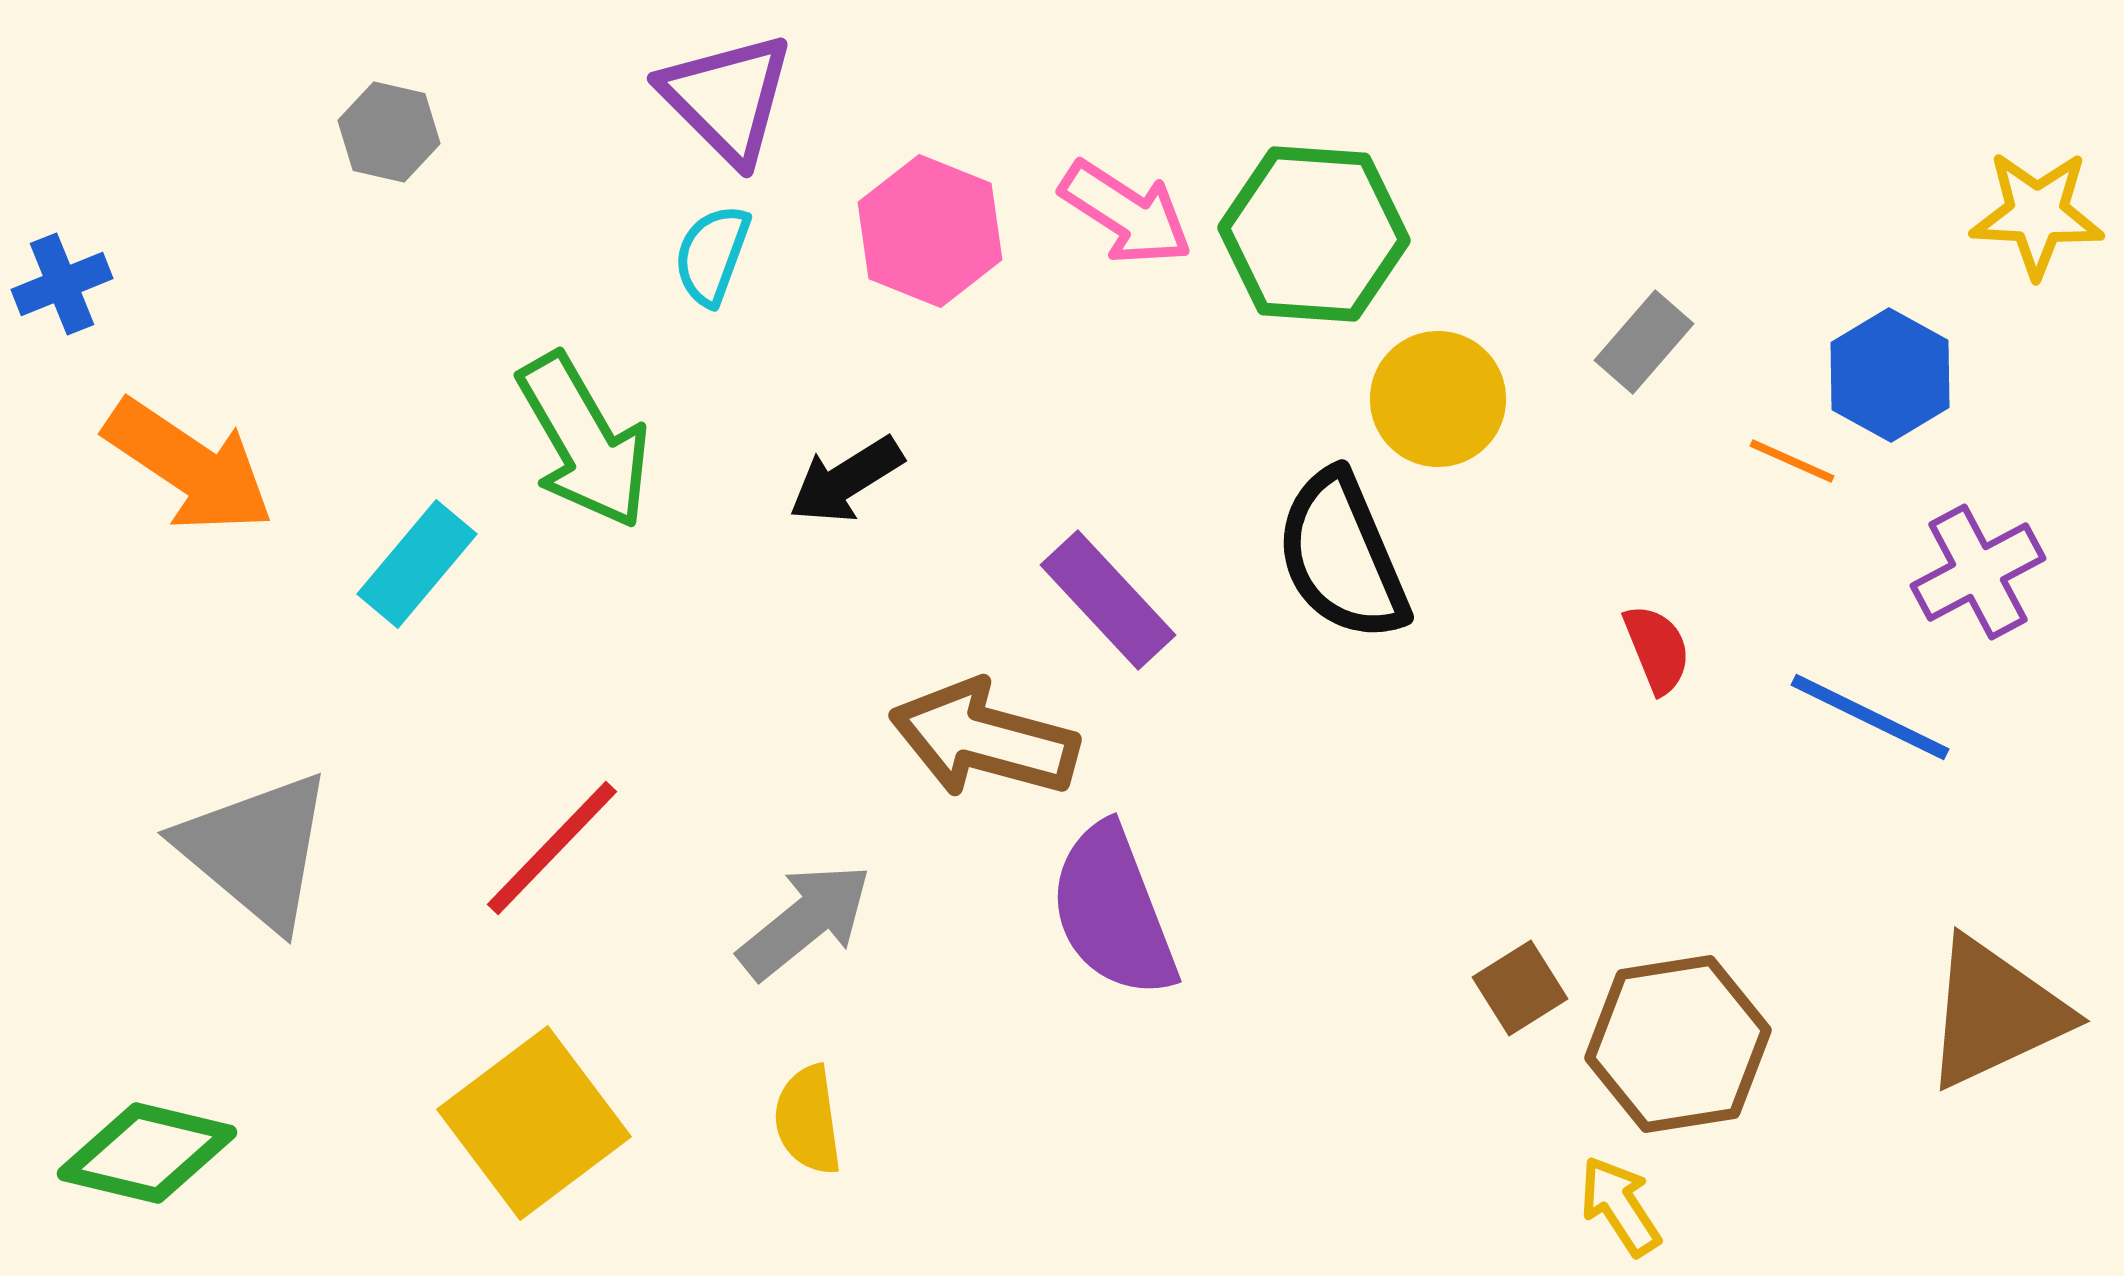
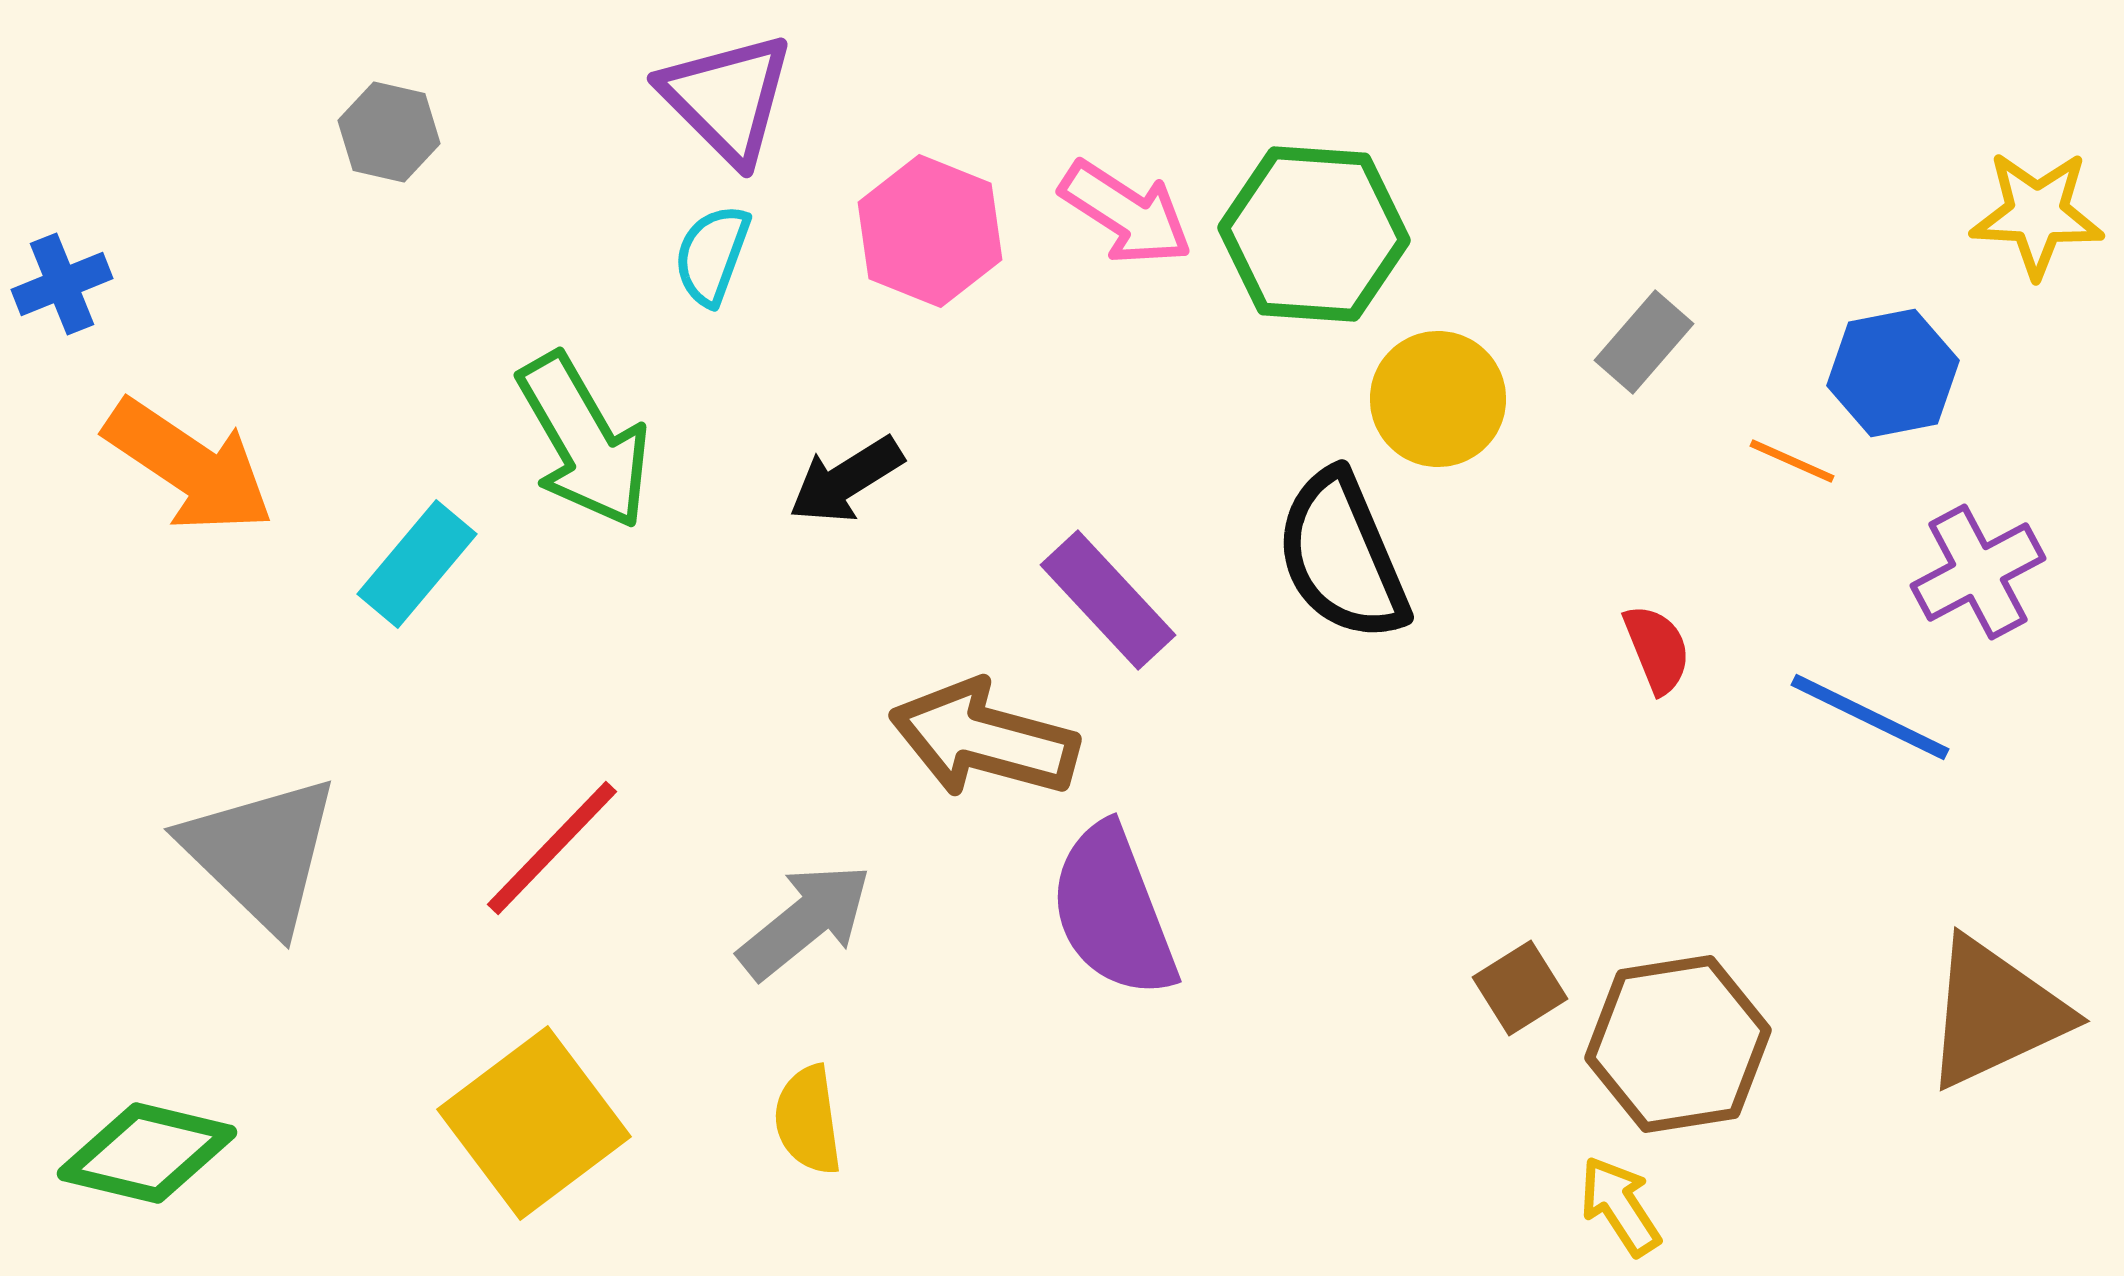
blue hexagon: moved 3 px right, 2 px up; rotated 20 degrees clockwise
gray triangle: moved 5 px right, 3 px down; rotated 4 degrees clockwise
